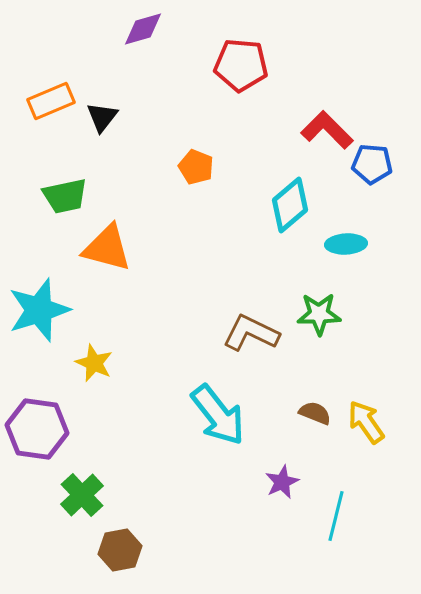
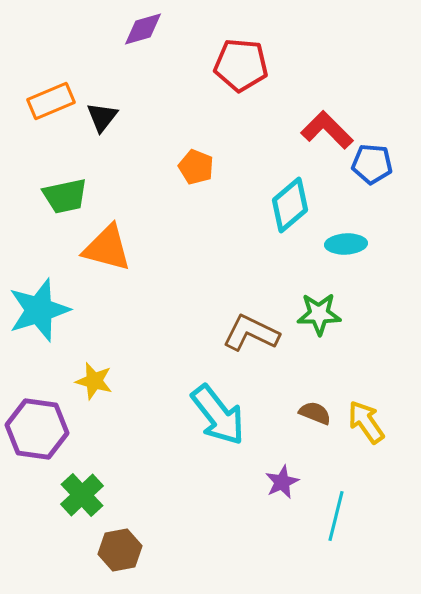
yellow star: moved 18 px down; rotated 9 degrees counterclockwise
